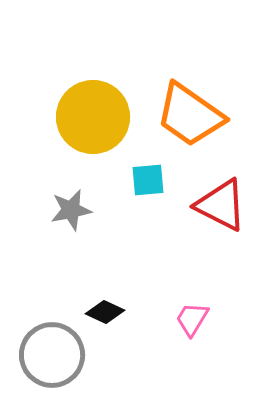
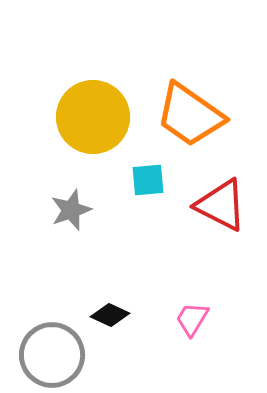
gray star: rotated 9 degrees counterclockwise
black diamond: moved 5 px right, 3 px down
